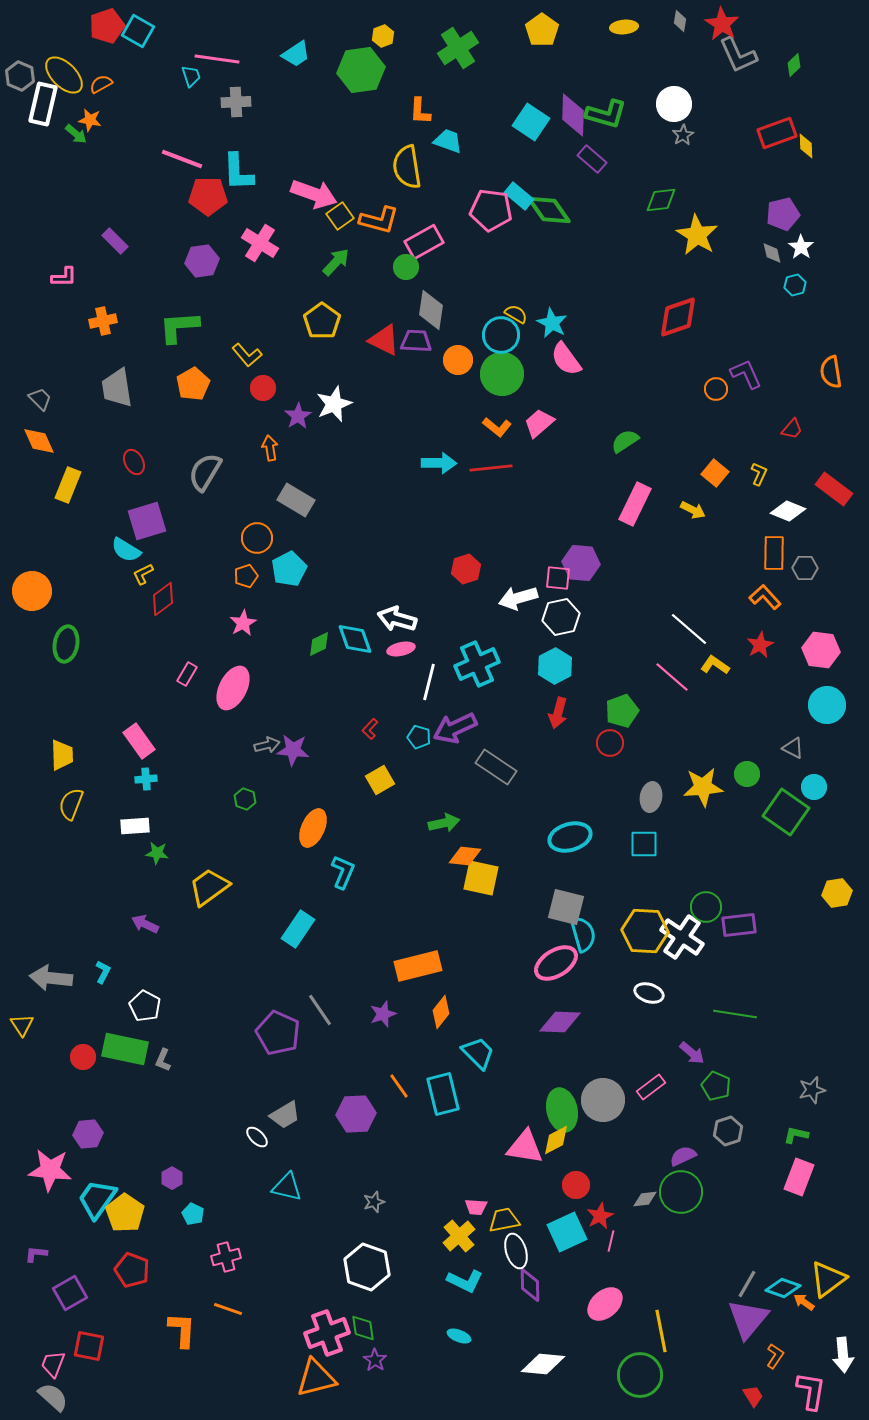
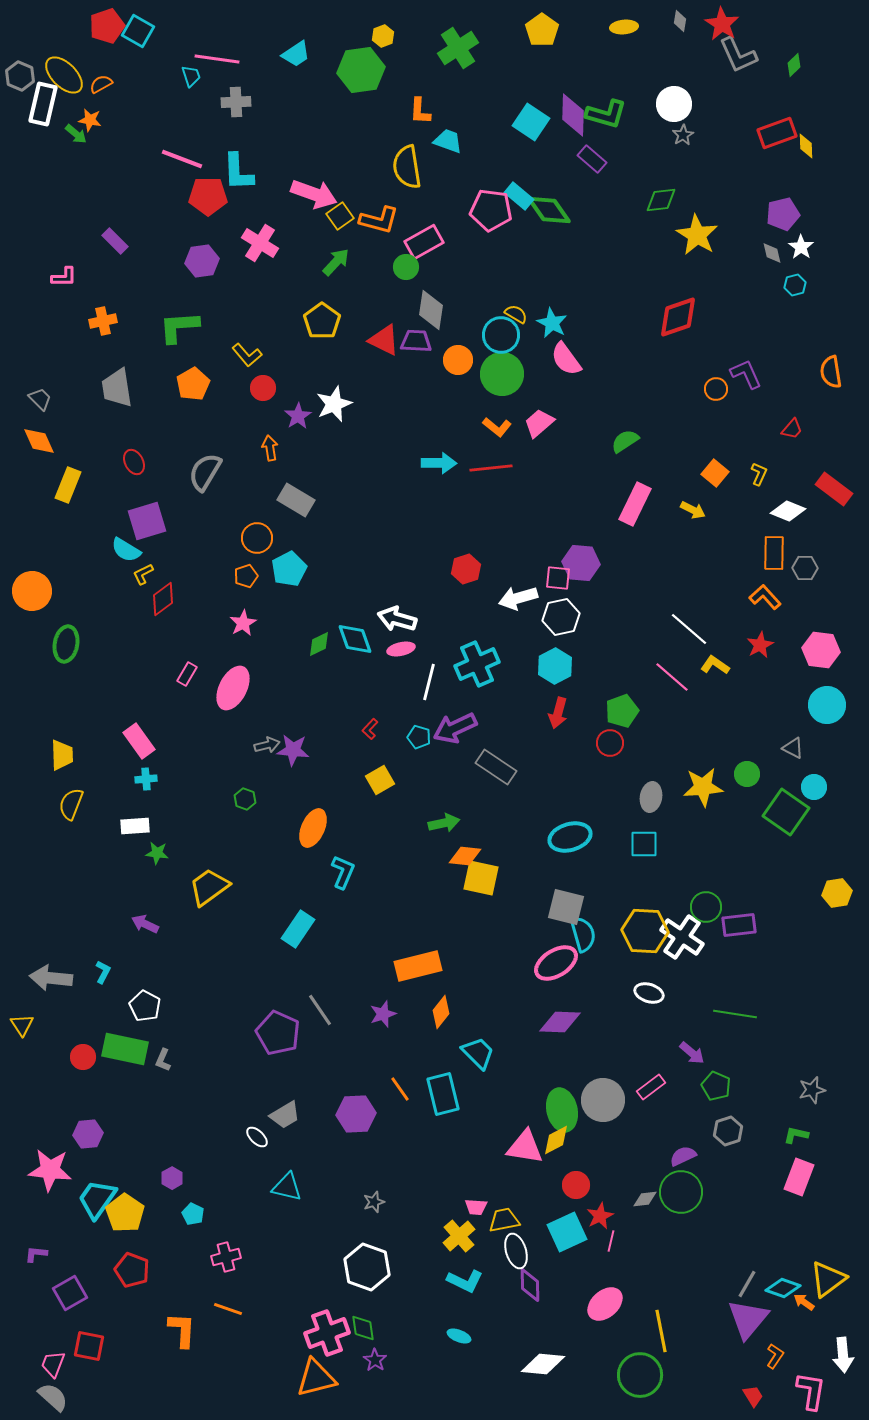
orange line at (399, 1086): moved 1 px right, 3 px down
